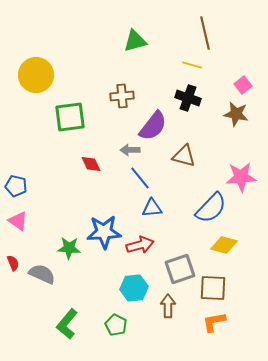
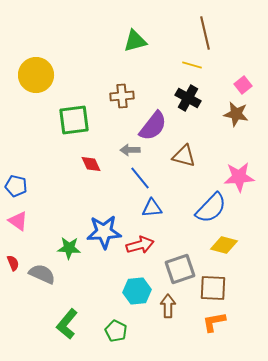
black cross: rotated 10 degrees clockwise
green square: moved 4 px right, 3 px down
pink star: moved 2 px left
cyan hexagon: moved 3 px right, 3 px down
green pentagon: moved 6 px down
